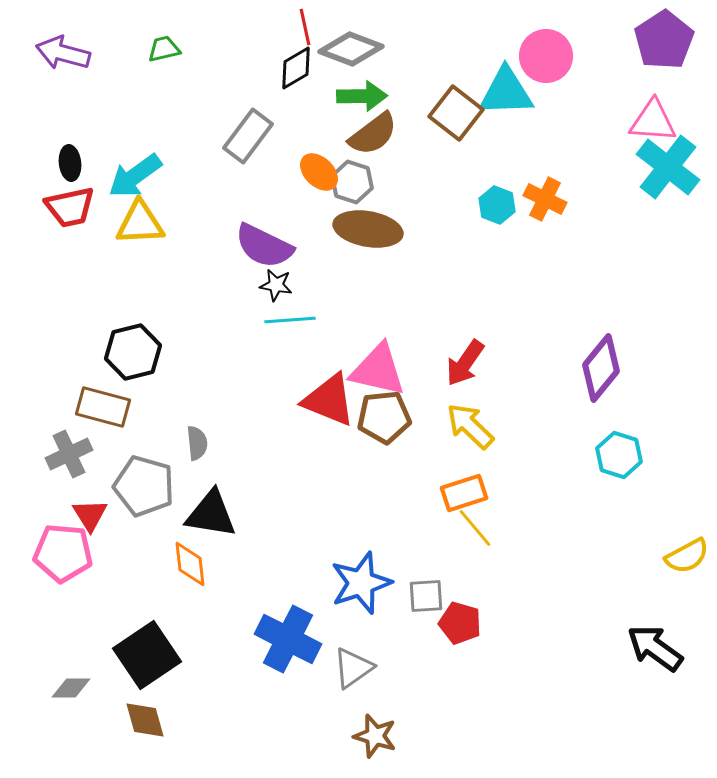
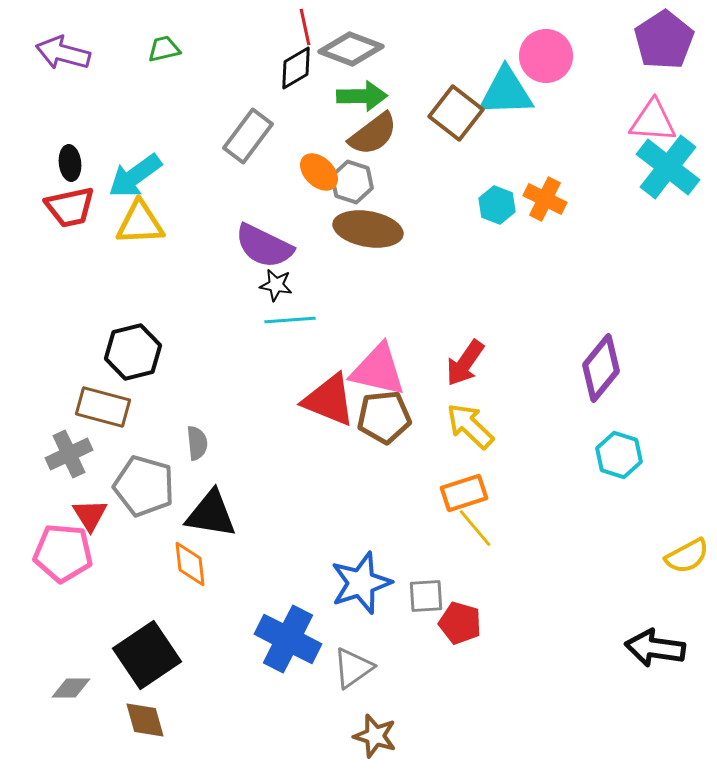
black arrow at (655, 648): rotated 28 degrees counterclockwise
